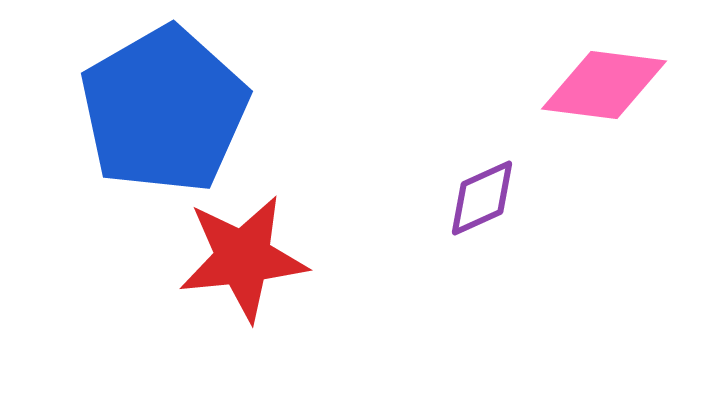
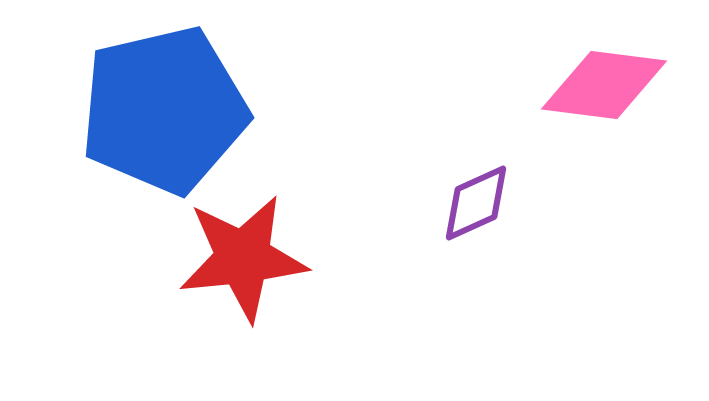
blue pentagon: rotated 17 degrees clockwise
purple diamond: moved 6 px left, 5 px down
